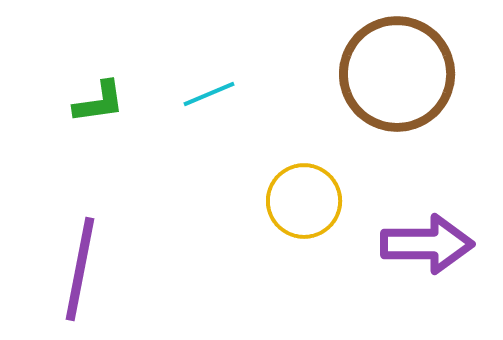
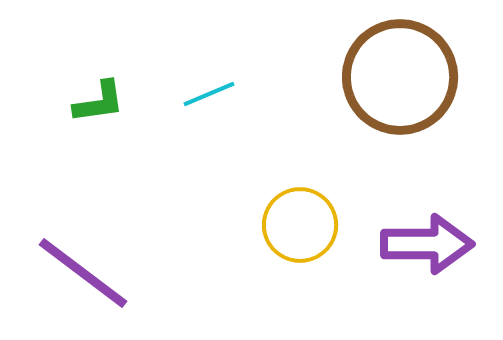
brown circle: moved 3 px right, 3 px down
yellow circle: moved 4 px left, 24 px down
purple line: moved 3 px right, 4 px down; rotated 64 degrees counterclockwise
